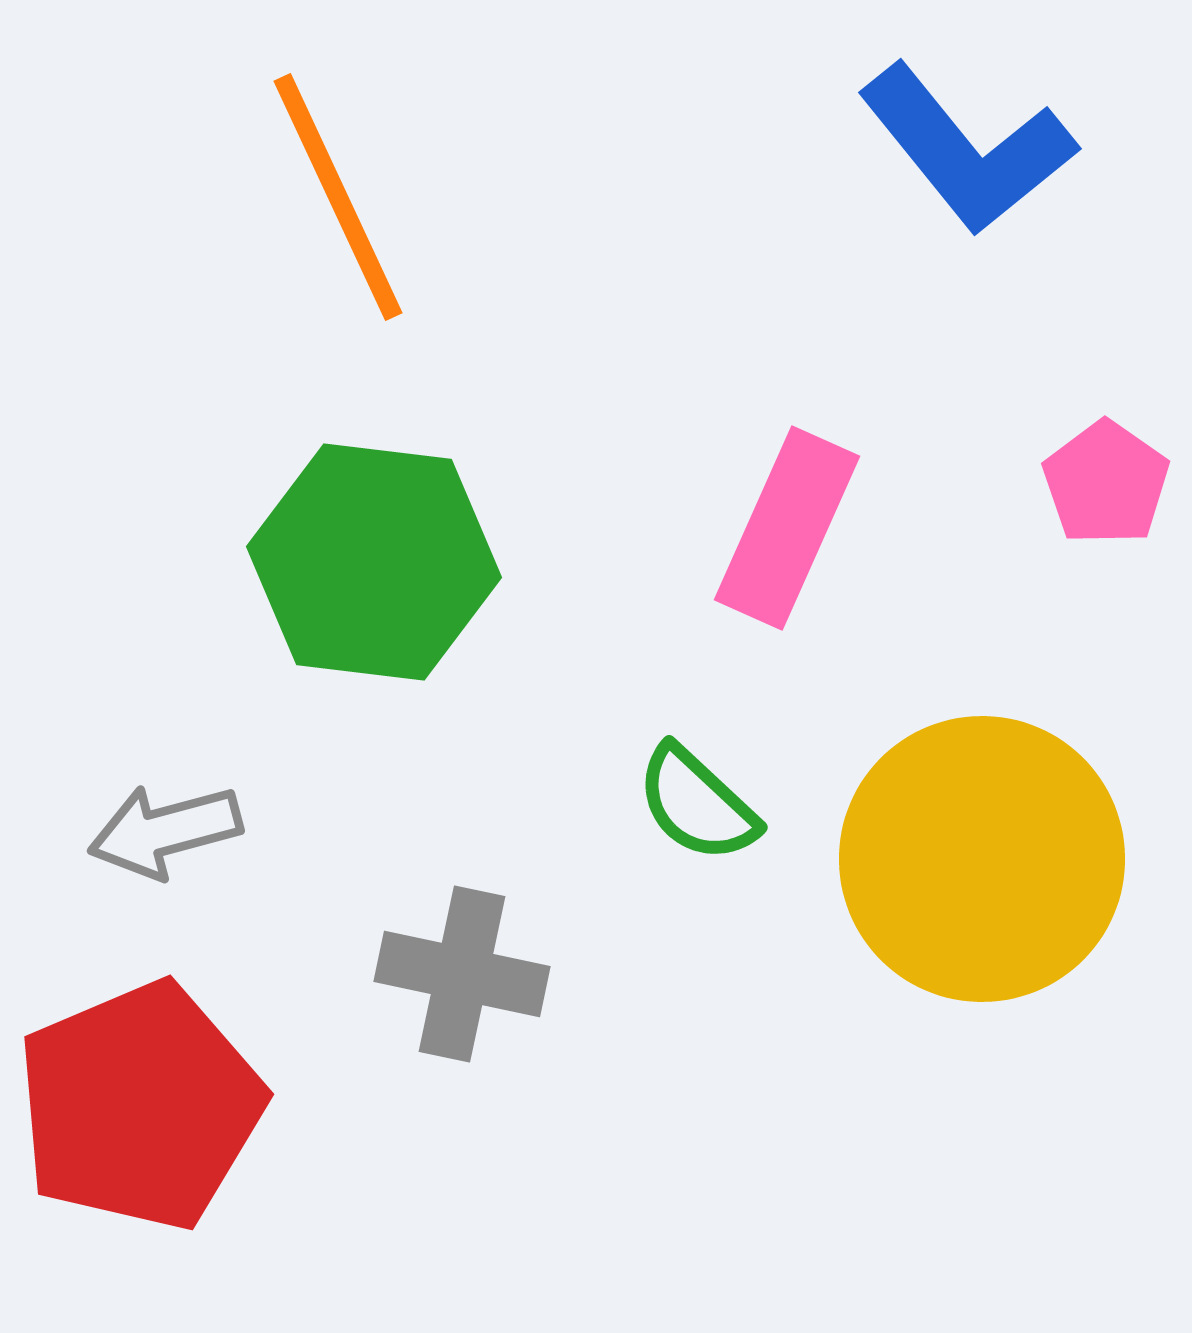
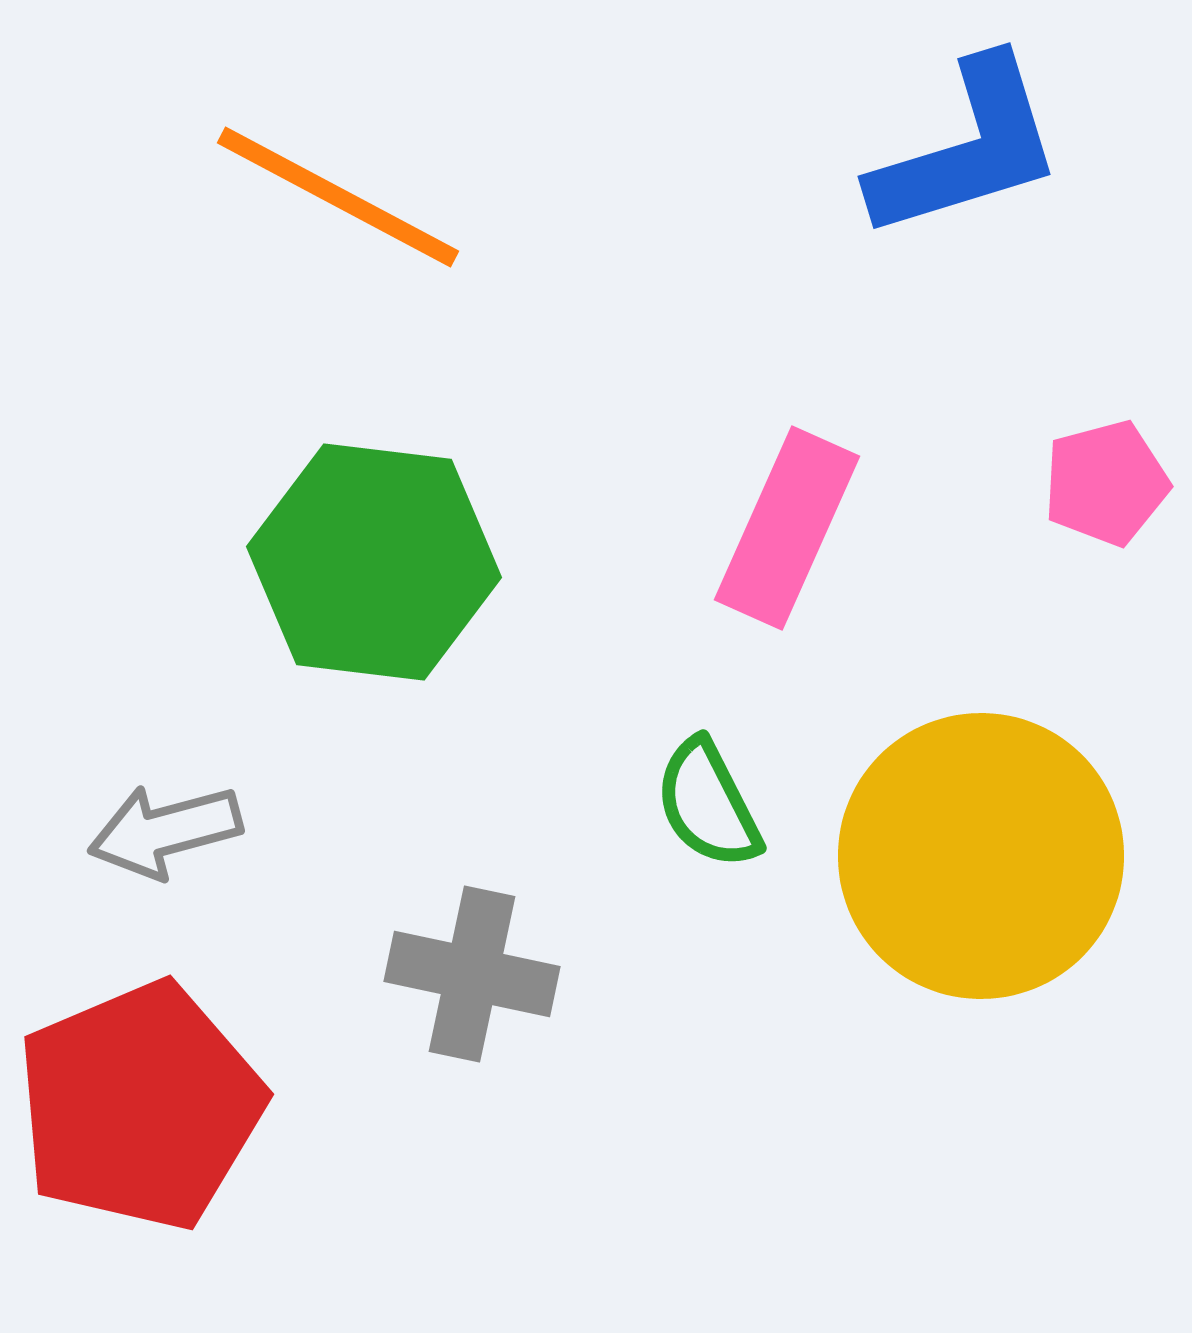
blue L-shape: rotated 68 degrees counterclockwise
orange line: rotated 37 degrees counterclockwise
pink pentagon: rotated 22 degrees clockwise
green semicircle: moved 11 px right; rotated 20 degrees clockwise
yellow circle: moved 1 px left, 3 px up
gray cross: moved 10 px right
